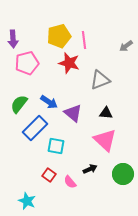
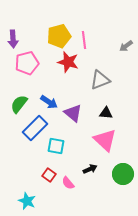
red star: moved 1 px left, 1 px up
pink semicircle: moved 2 px left, 1 px down
